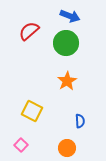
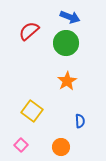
blue arrow: moved 1 px down
yellow square: rotated 10 degrees clockwise
orange circle: moved 6 px left, 1 px up
